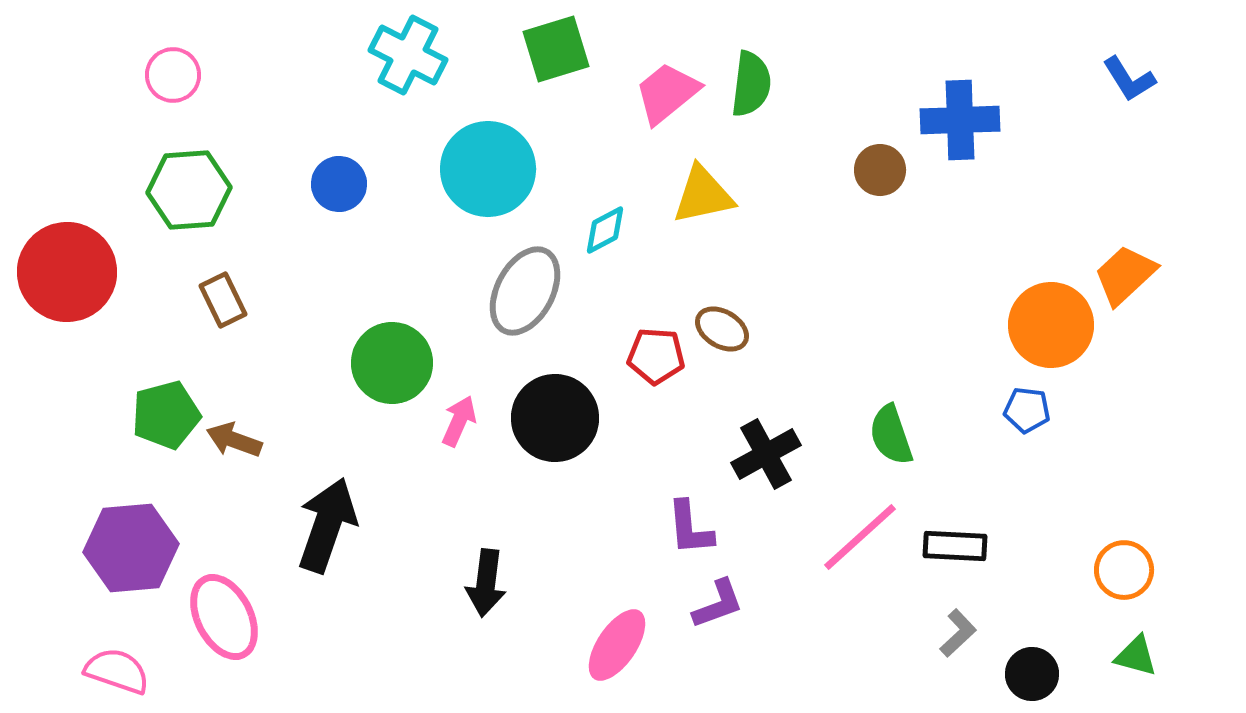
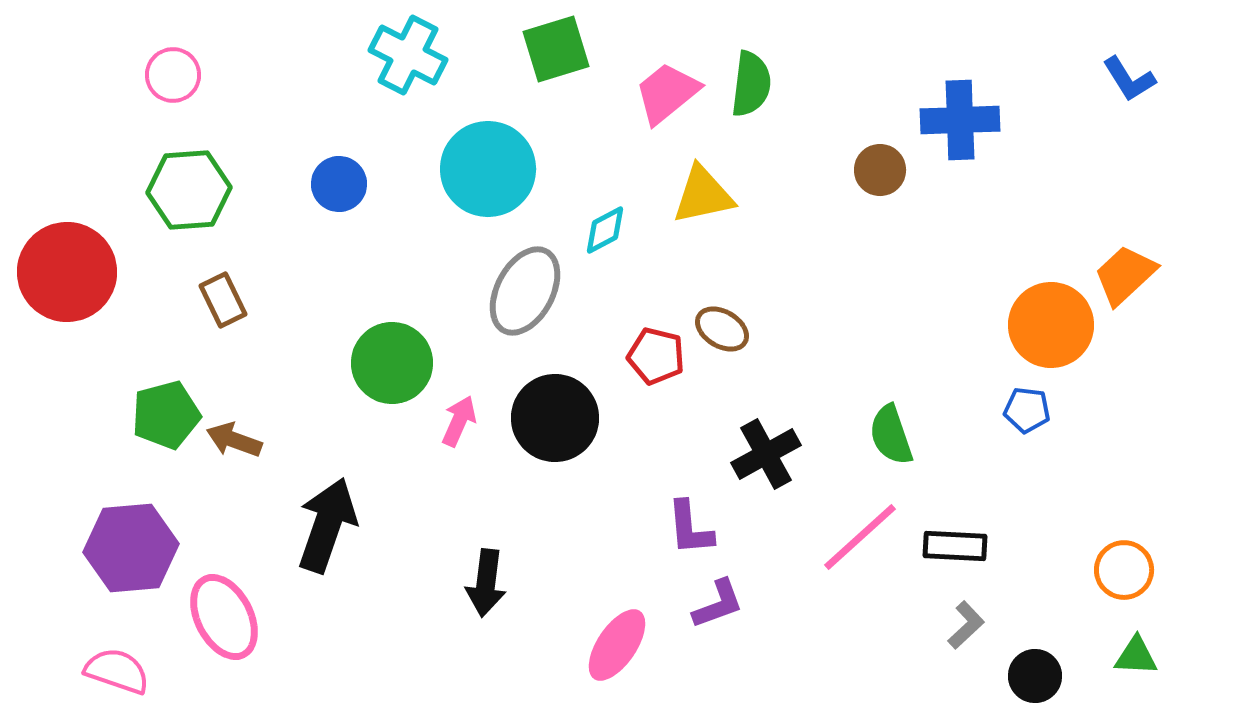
red pentagon at (656, 356): rotated 10 degrees clockwise
gray L-shape at (958, 633): moved 8 px right, 8 px up
green triangle at (1136, 656): rotated 12 degrees counterclockwise
black circle at (1032, 674): moved 3 px right, 2 px down
